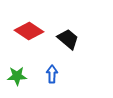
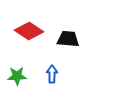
black trapezoid: rotated 35 degrees counterclockwise
